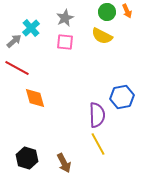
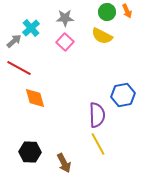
gray star: rotated 24 degrees clockwise
pink square: rotated 36 degrees clockwise
red line: moved 2 px right
blue hexagon: moved 1 px right, 2 px up
black hexagon: moved 3 px right, 6 px up; rotated 15 degrees counterclockwise
